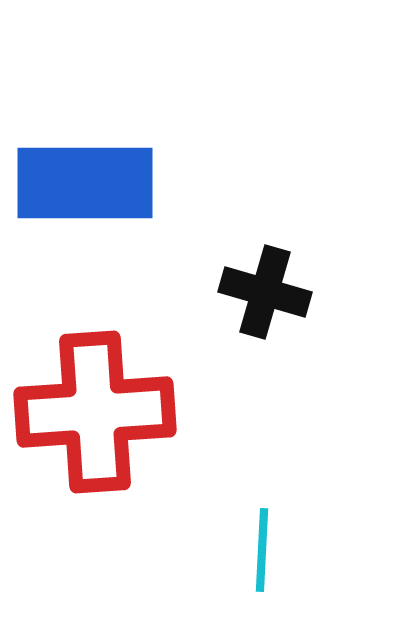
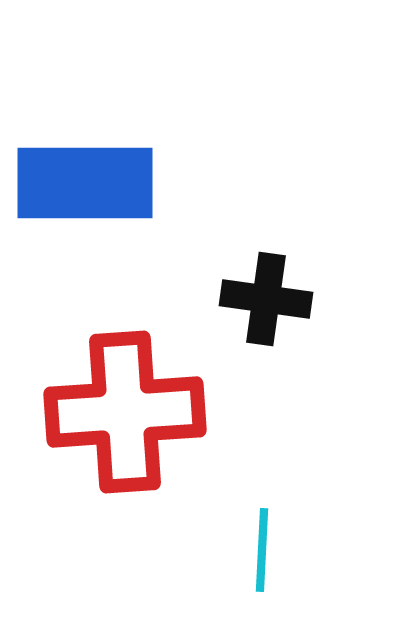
black cross: moved 1 px right, 7 px down; rotated 8 degrees counterclockwise
red cross: moved 30 px right
